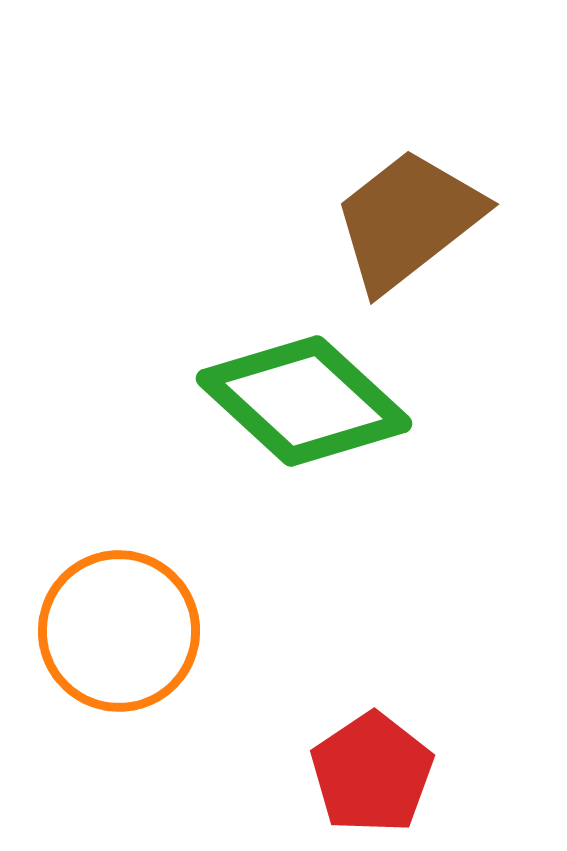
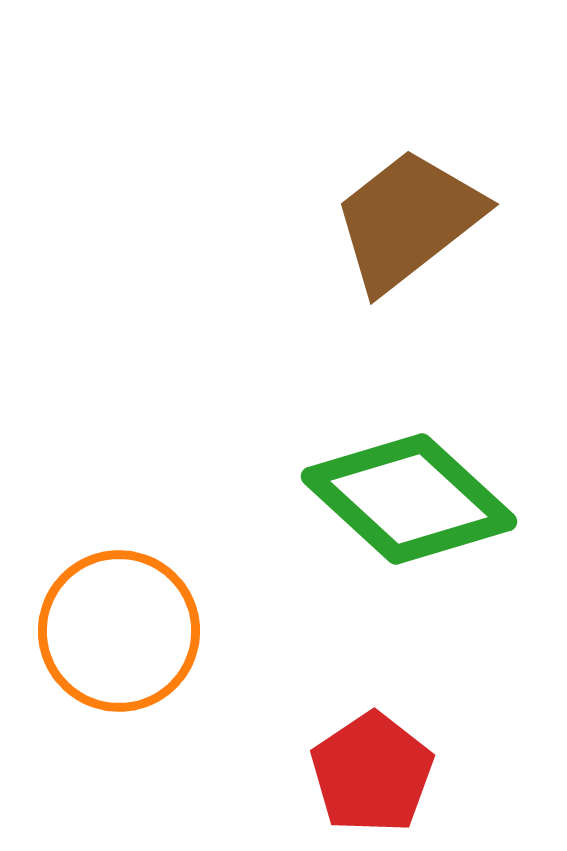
green diamond: moved 105 px right, 98 px down
